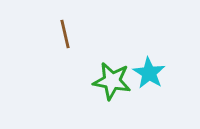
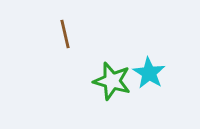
green star: rotated 6 degrees clockwise
